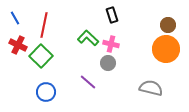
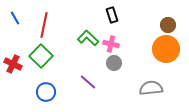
red cross: moved 5 px left, 19 px down
gray circle: moved 6 px right
gray semicircle: rotated 20 degrees counterclockwise
